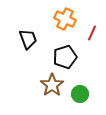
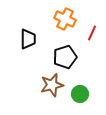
black trapezoid: rotated 20 degrees clockwise
brown star: rotated 20 degrees clockwise
